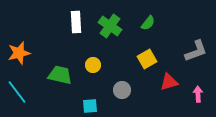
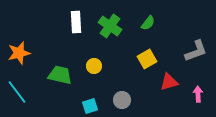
yellow circle: moved 1 px right, 1 px down
gray circle: moved 10 px down
cyan square: rotated 14 degrees counterclockwise
